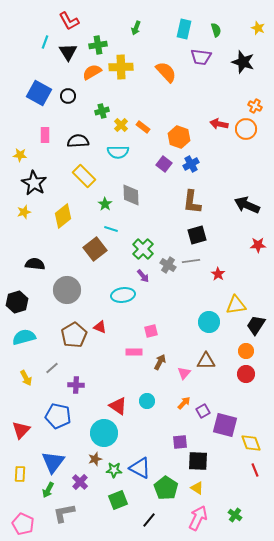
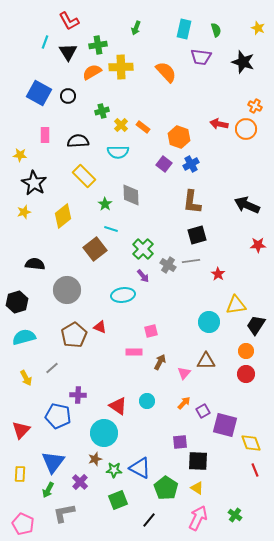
purple cross at (76, 385): moved 2 px right, 10 px down
